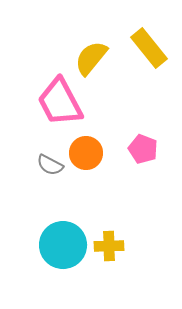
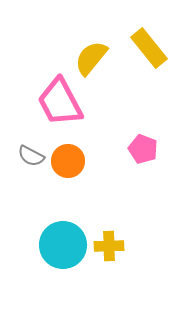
orange circle: moved 18 px left, 8 px down
gray semicircle: moved 19 px left, 9 px up
